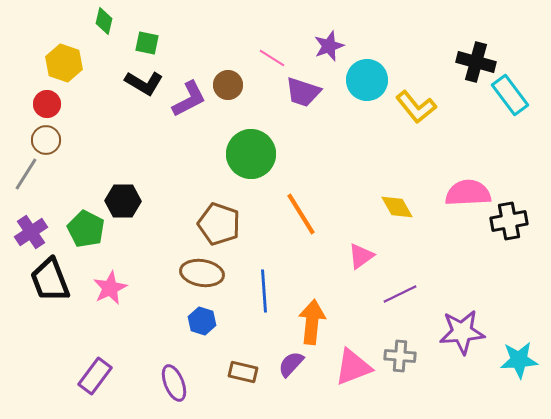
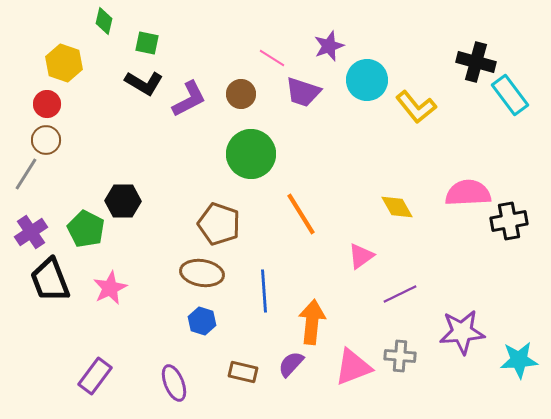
brown circle at (228, 85): moved 13 px right, 9 px down
